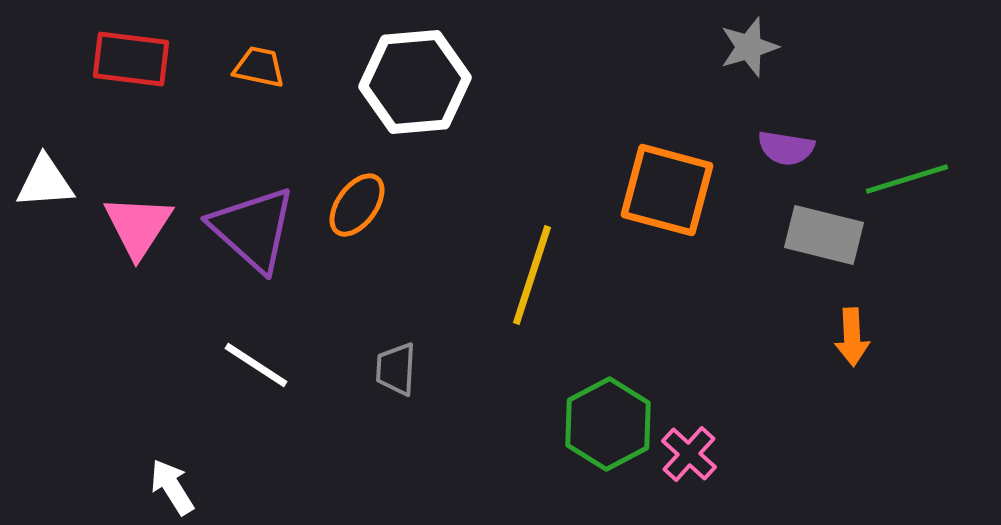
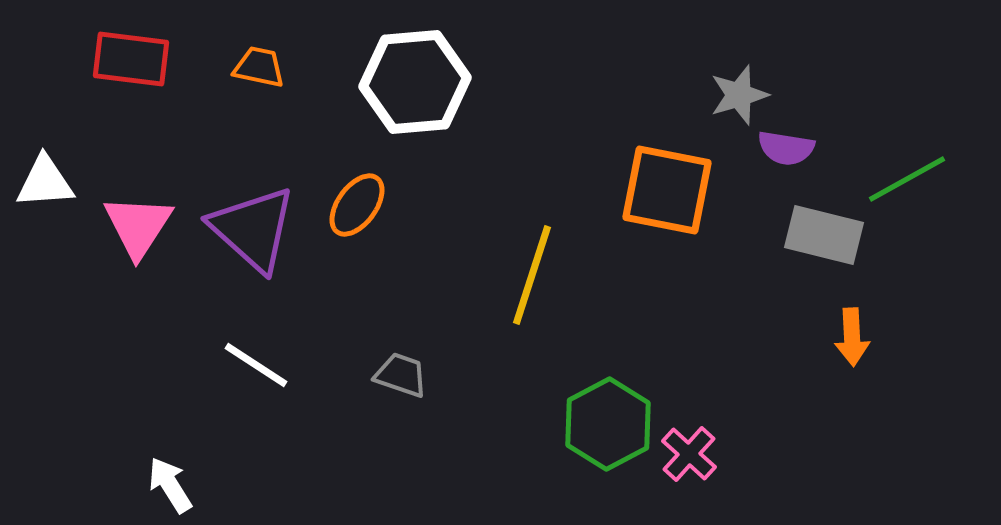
gray star: moved 10 px left, 48 px down
green line: rotated 12 degrees counterclockwise
orange square: rotated 4 degrees counterclockwise
gray trapezoid: moved 5 px right, 6 px down; rotated 106 degrees clockwise
white arrow: moved 2 px left, 2 px up
